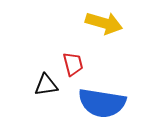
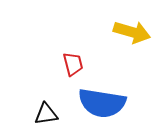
yellow arrow: moved 28 px right, 9 px down
black triangle: moved 29 px down
